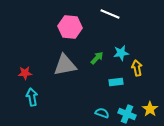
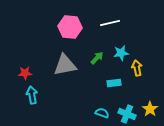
white line: moved 9 px down; rotated 36 degrees counterclockwise
cyan rectangle: moved 2 px left, 1 px down
cyan arrow: moved 2 px up
